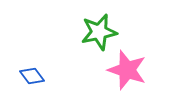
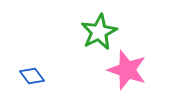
green star: rotated 15 degrees counterclockwise
